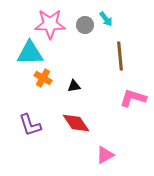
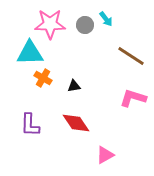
brown line: moved 11 px right; rotated 52 degrees counterclockwise
purple L-shape: rotated 20 degrees clockwise
